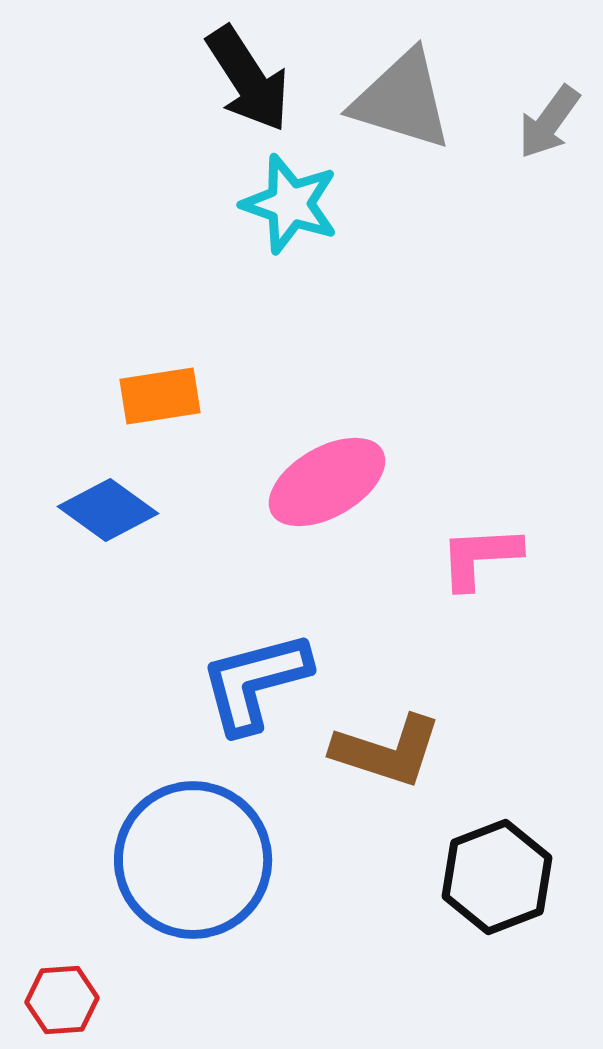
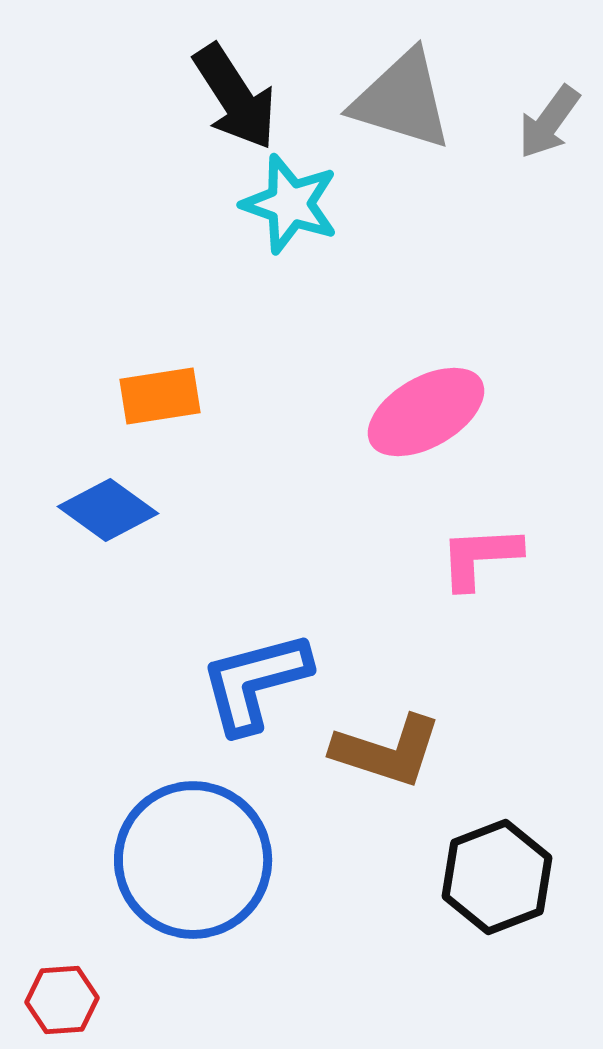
black arrow: moved 13 px left, 18 px down
pink ellipse: moved 99 px right, 70 px up
